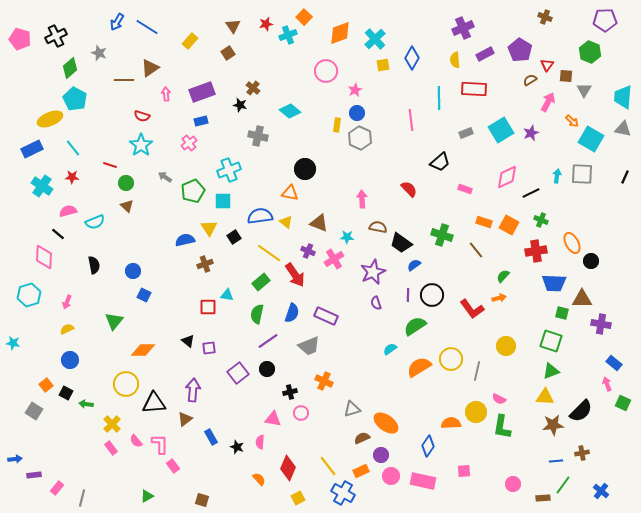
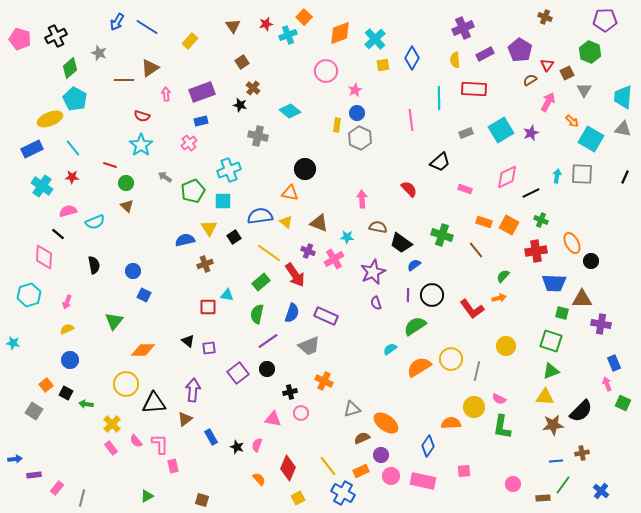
brown square at (228, 53): moved 14 px right, 9 px down
brown square at (566, 76): moved 1 px right, 3 px up; rotated 32 degrees counterclockwise
blue rectangle at (614, 363): rotated 28 degrees clockwise
yellow circle at (476, 412): moved 2 px left, 5 px up
pink semicircle at (260, 442): moved 3 px left, 3 px down; rotated 16 degrees clockwise
pink rectangle at (173, 466): rotated 24 degrees clockwise
